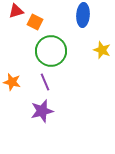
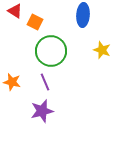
red triangle: moved 1 px left; rotated 49 degrees clockwise
